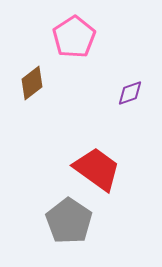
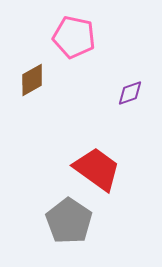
pink pentagon: rotated 27 degrees counterclockwise
brown diamond: moved 3 px up; rotated 8 degrees clockwise
